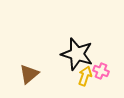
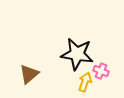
black star: rotated 8 degrees counterclockwise
yellow arrow: moved 6 px down
